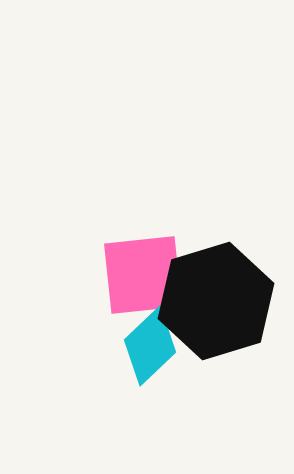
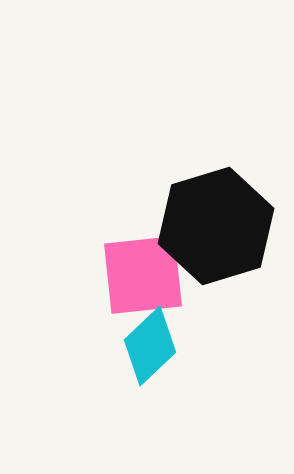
black hexagon: moved 75 px up
